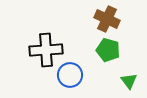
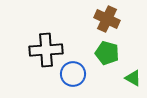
green pentagon: moved 1 px left, 3 px down
blue circle: moved 3 px right, 1 px up
green triangle: moved 4 px right, 3 px up; rotated 24 degrees counterclockwise
